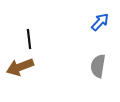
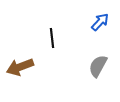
black line: moved 23 px right, 1 px up
gray semicircle: rotated 20 degrees clockwise
